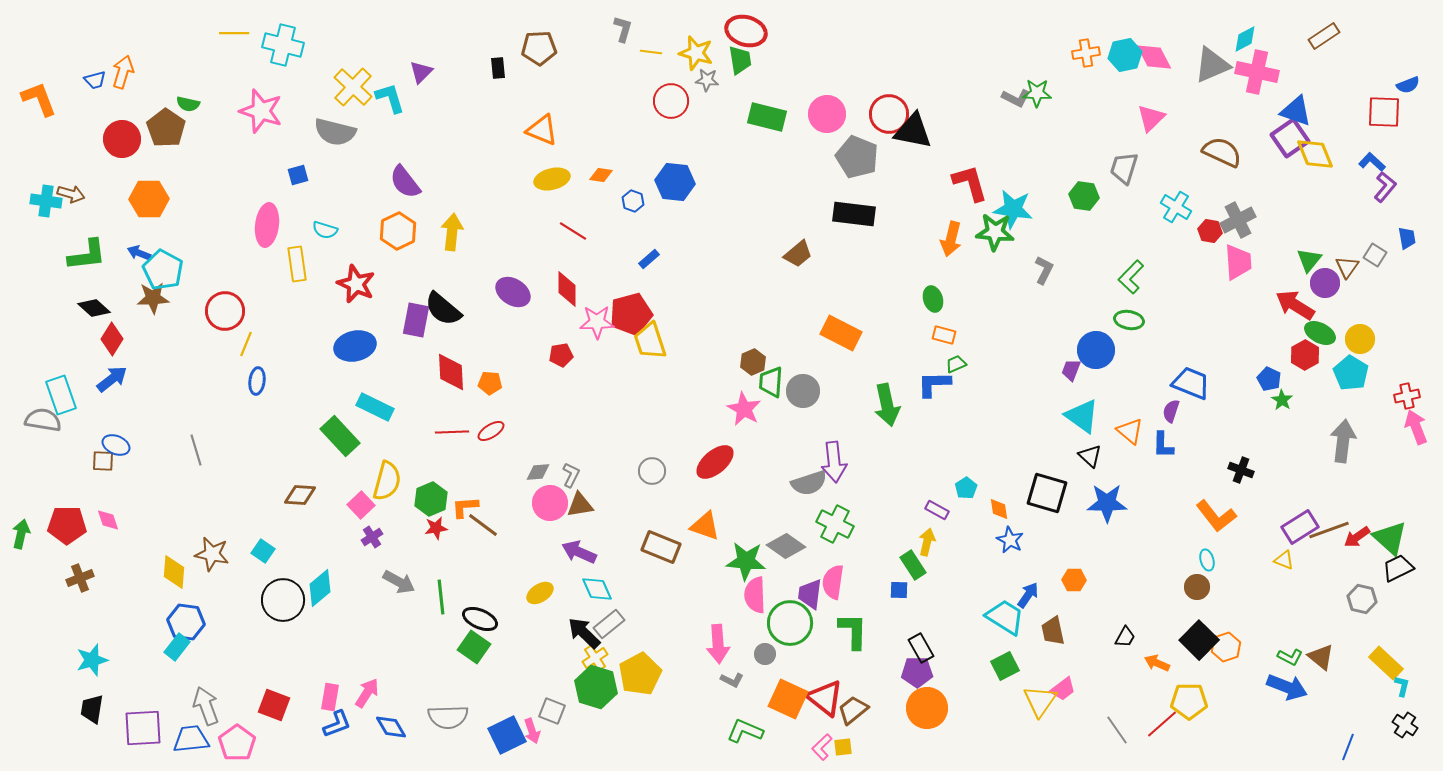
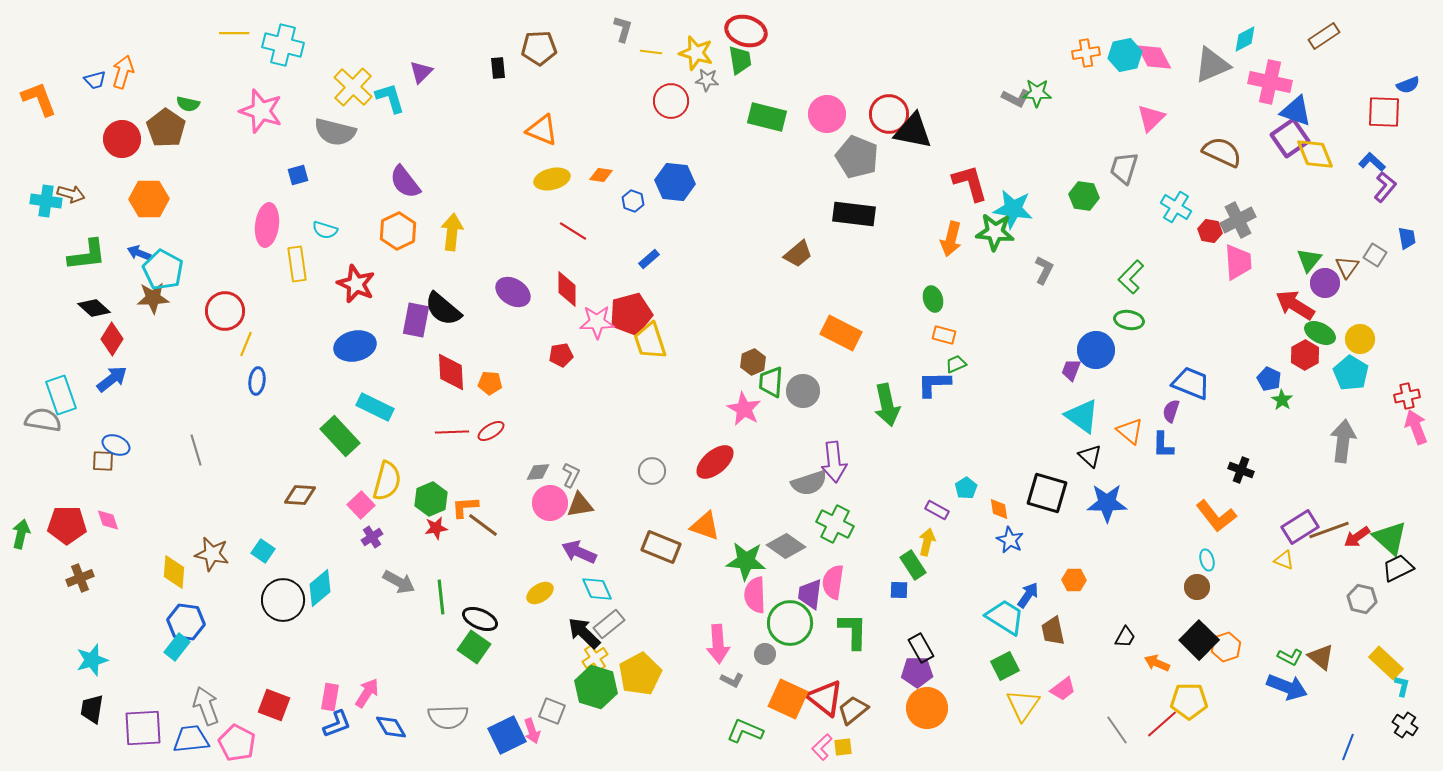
pink cross at (1257, 72): moved 13 px right, 10 px down
yellow triangle at (1040, 701): moved 17 px left, 4 px down
pink pentagon at (237, 743): rotated 9 degrees counterclockwise
